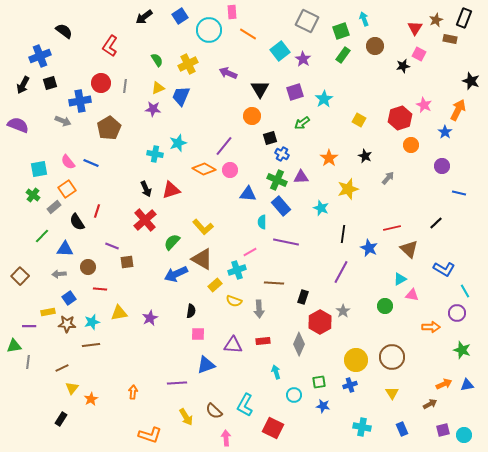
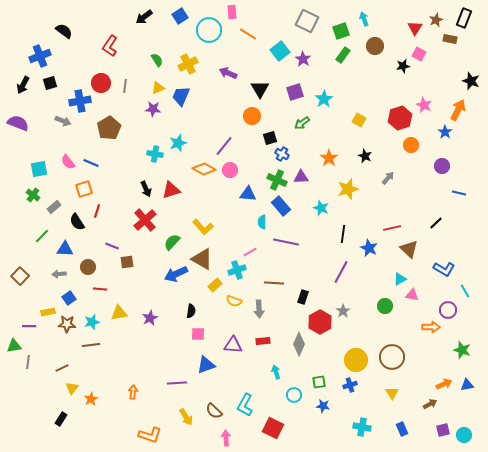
purple semicircle at (18, 125): moved 2 px up
orange square at (67, 189): moved 17 px right; rotated 18 degrees clockwise
purple circle at (457, 313): moved 9 px left, 3 px up
